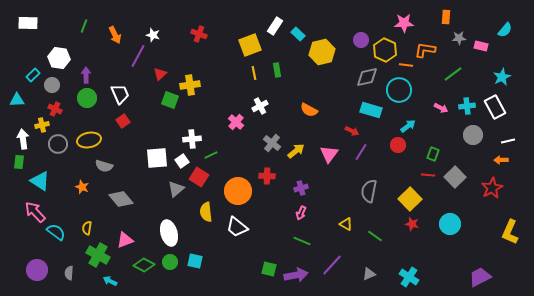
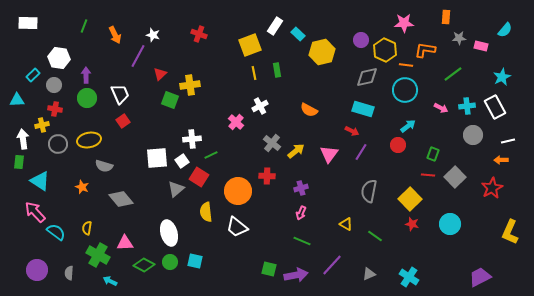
gray circle at (52, 85): moved 2 px right
cyan circle at (399, 90): moved 6 px right
red cross at (55, 109): rotated 16 degrees counterclockwise
cyan rectangle at (371, 110): moved 8 px left, 1 px up
pink triangle at (125, 240): moved 3 px down; rotated 18 degrees clockwise
